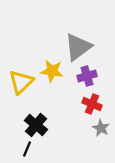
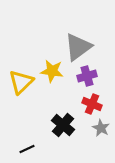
black cross: moved 27 px right
black line: rotated 42 degrees clockwise
